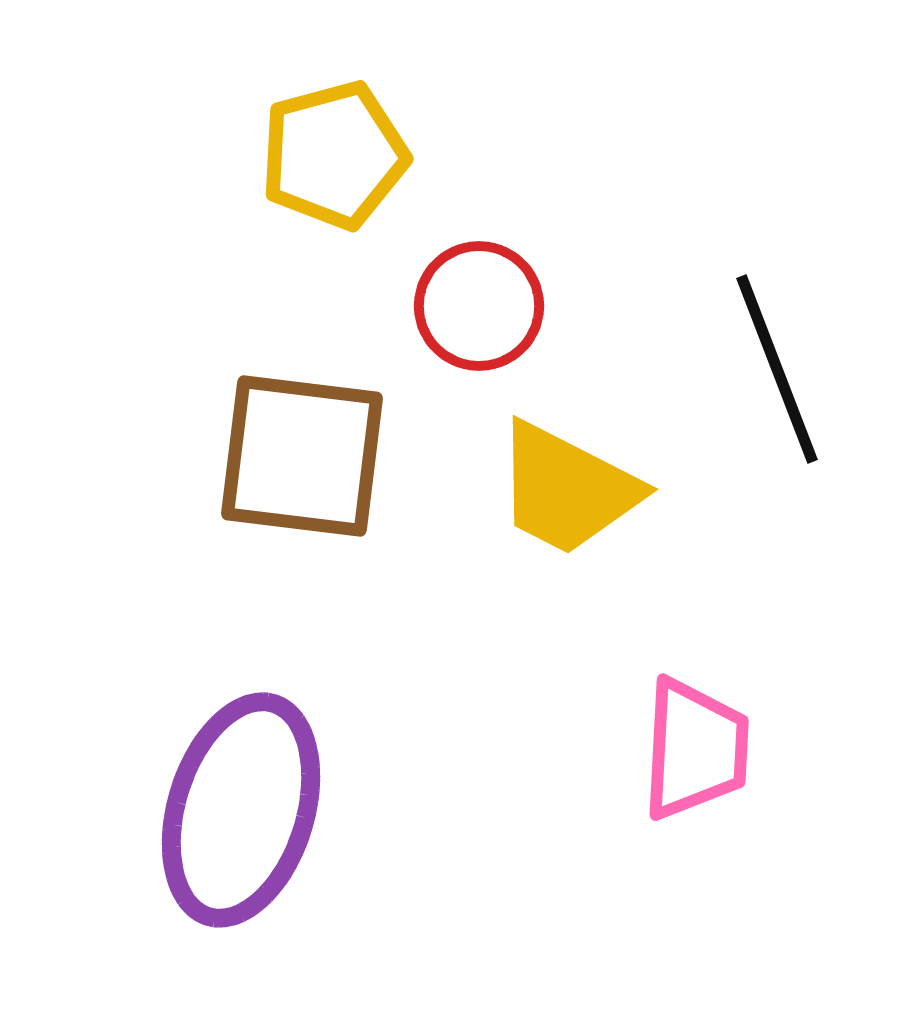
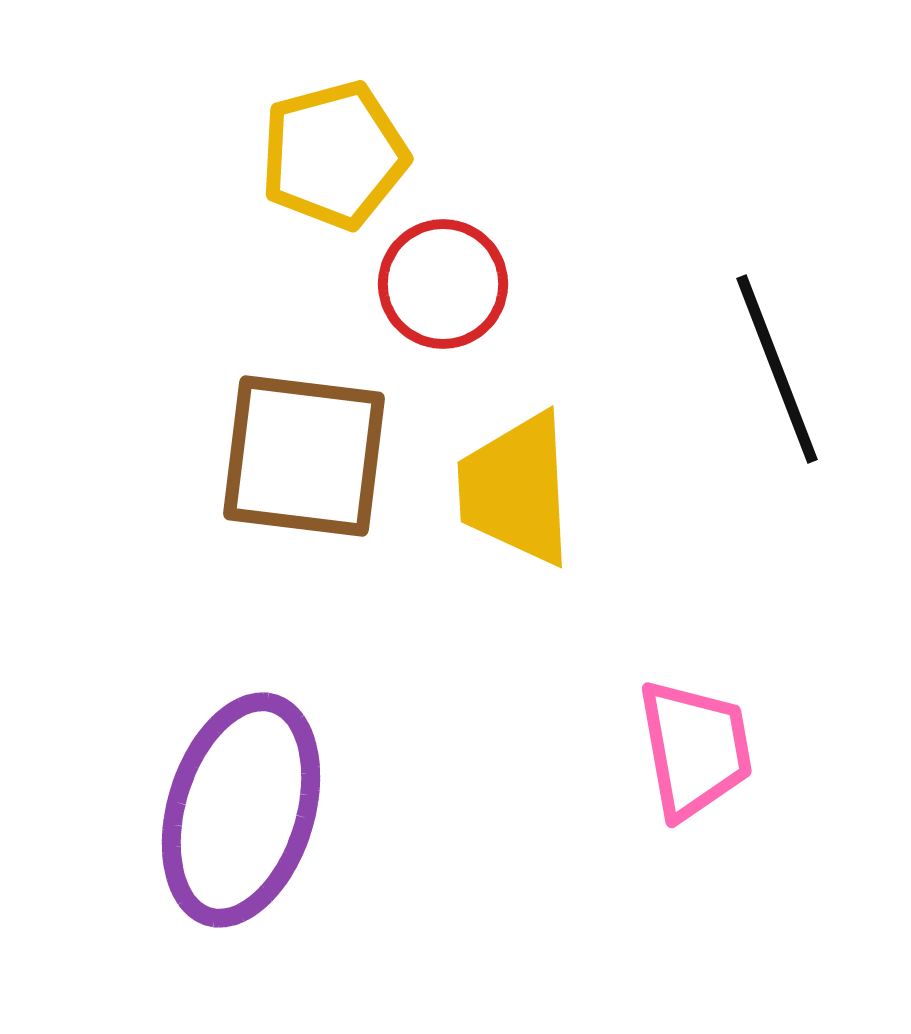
red circle: moved 36 px left, 22 px up
brown square: moved 2 px right
yellow trapezoid: moved 51 px left; rotated 60 degrees clockwise
pink trapezoid: rotated 13 degrees counterclockwise
